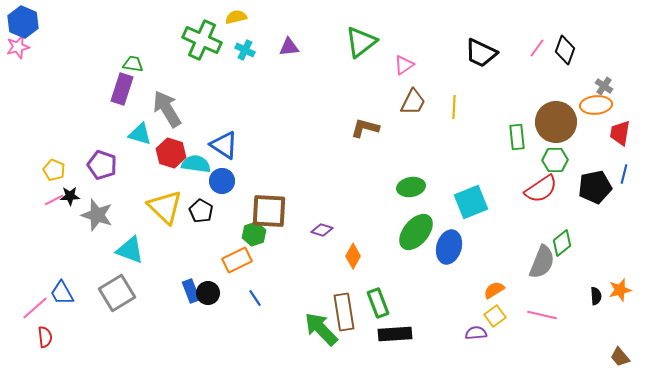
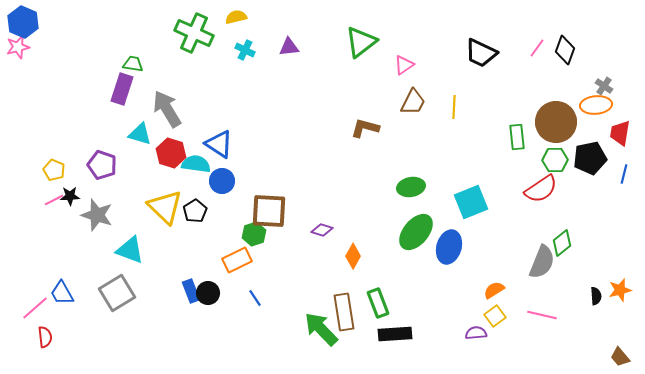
green cross at (202, 40): moved 8 px left, 7 px up
blue triangle at (224, 145): moved 5 px left, 1 px up
black pentagon at (595, 187): moved 5 px left, 29 px up
black pentagon at (201, 211): moved 6 px left; rotated 10 degrees clockwise
